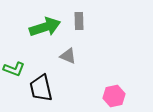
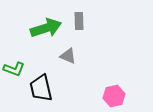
green arrow: moved 1 px right, 1 px down
